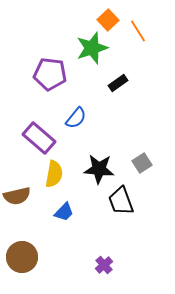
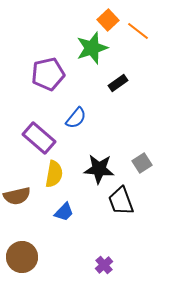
orange line: rotated 20 degrees counterclockwise
purple pentagon: moved 2 px left; rotated 20 degrees counterclockwise
